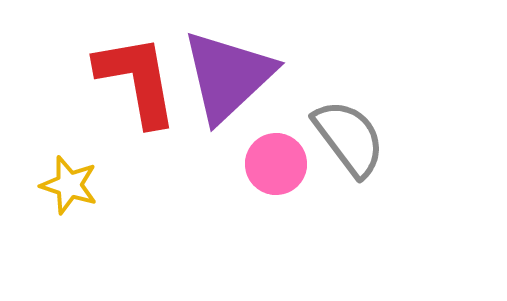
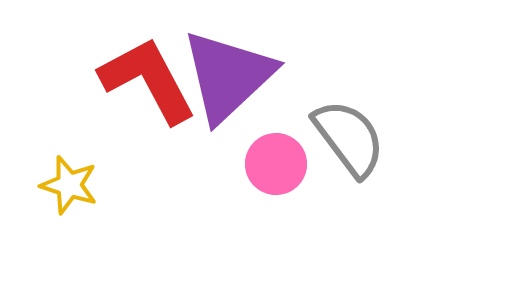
red L-shape: moved 11 px right; rotated 18 degrees counterclockwise
